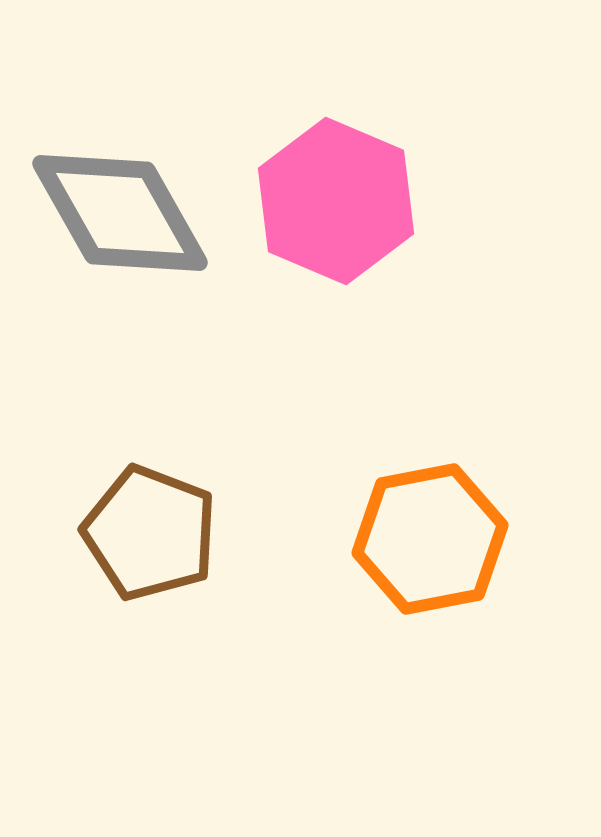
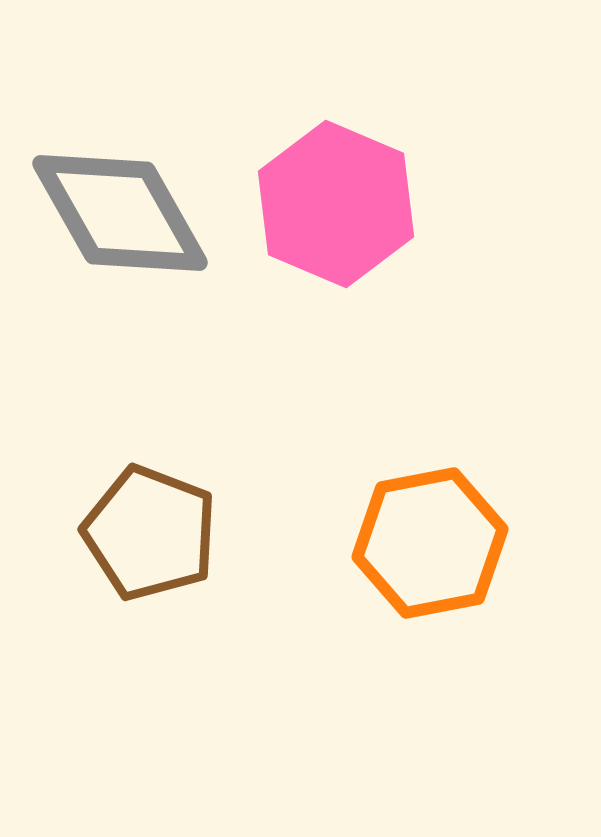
pink hexagon: moved 3 px down
orange hexagon: moved 4 px down
